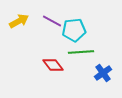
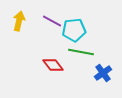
yellow arrow: rotated 48 degrees counterclockwise
green line: rotated 15 degrees clockwise
